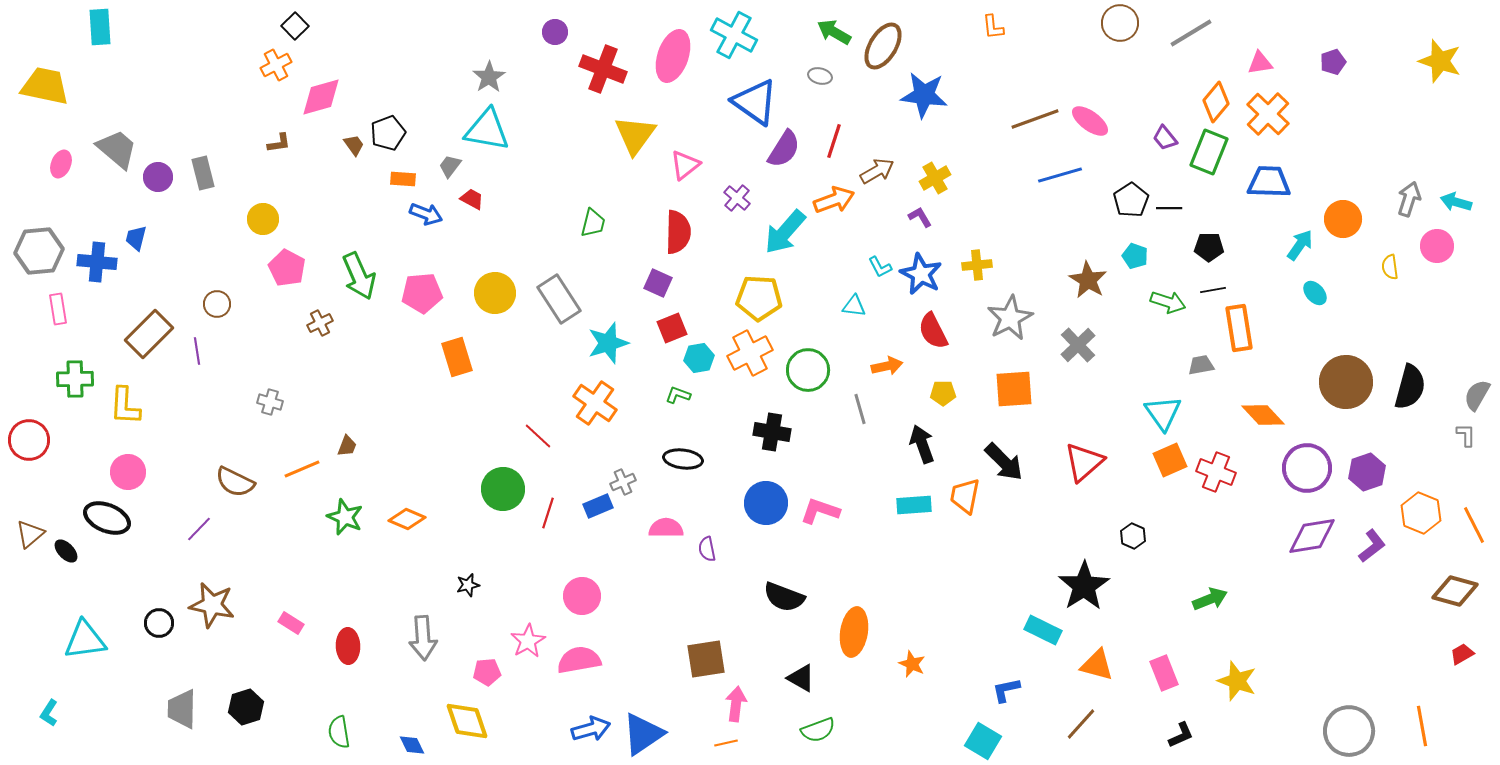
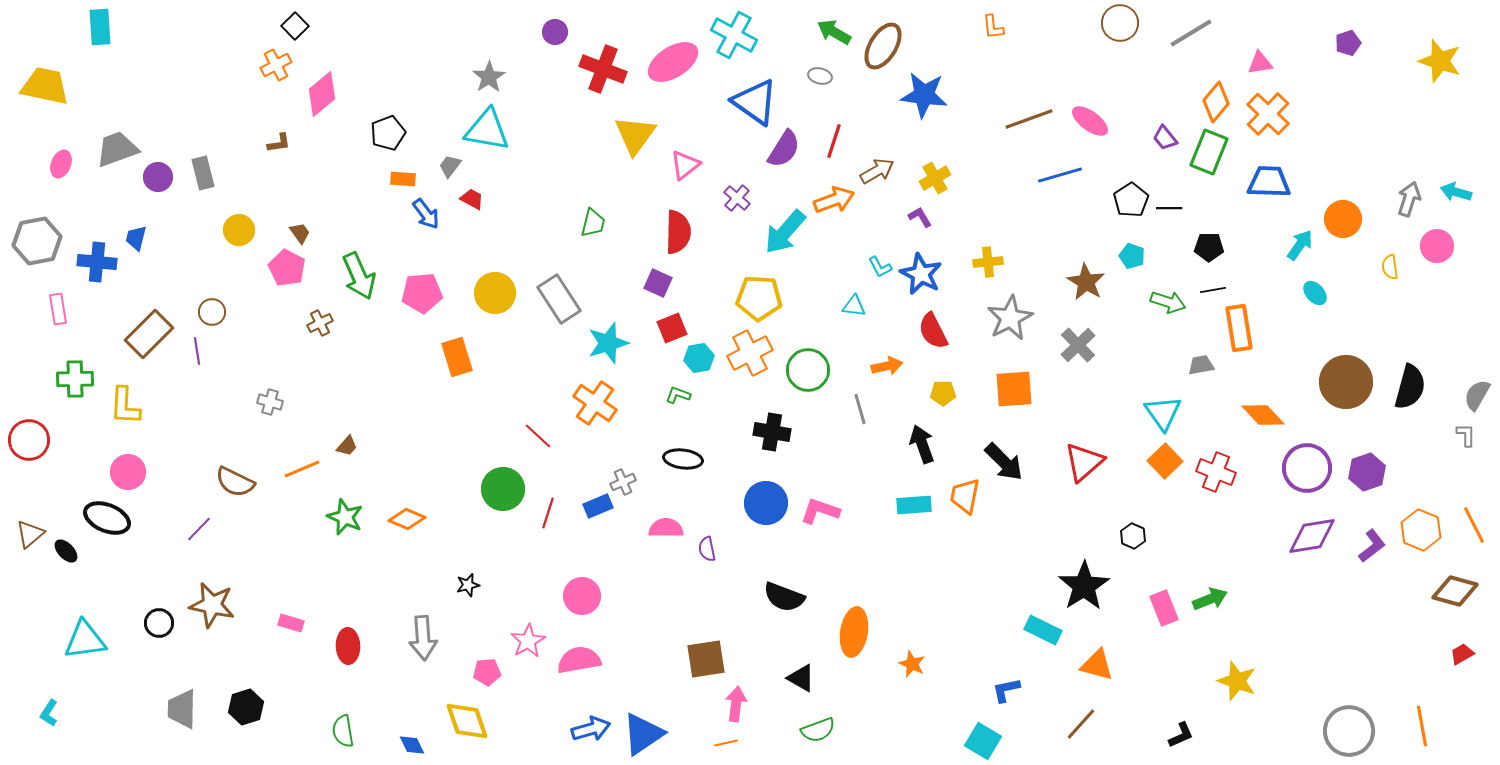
pink ellipse at (673, 56): moved 6 px down; rotated 39 degrees clockwise
purple pentagon at (1333, 62): moved 15 px right, 19 px up
pink diamond at (321, 97): moved 1 px right, 3 px up; rotated 24 degrees counterclockwise
brown line at (1035, 119): moved 6 px left
brown trapezoid at (354, 145): moved 54 px left, 88 px down
gray trapezoid at (117, 149): rotated 60 degrees counterclockwise
cyan arrow at (1456, 202): moved 10 px up
blue arrow at (426, 214): rotated 32 degrees clockwise
yellow circle at (263, 219): moved 24 px left, 11 px down
gray hexagon at (39, 251): moved 2 px left, 10 px up; rotated 6 degrees counterclockwise
cyan pentagon at (1135, 256): moved 3 px left
yellow cross at (977, 265): moved 11 px right, 3 px up
brown star at (1088, 280): moved 2 px left, 2 px down
brown circle at (217, 304): moved 5 px left, 8 px down
brown trapezoid at (347, 446): rotated 20 degrees clockwise
orange square at (1170, 460): moved 5 px left, 1 px down; rotated 20 degrees counterclockwise
orange hexagon at (1421, 513): moved 17 px down
pink rectangle at (291, 623): rotated 15 degrees counterclockwise
pink rectangle at (1164, 673): moved 65 px up
green semicircle at (339, 732): moved 4 px right, 1 px up
